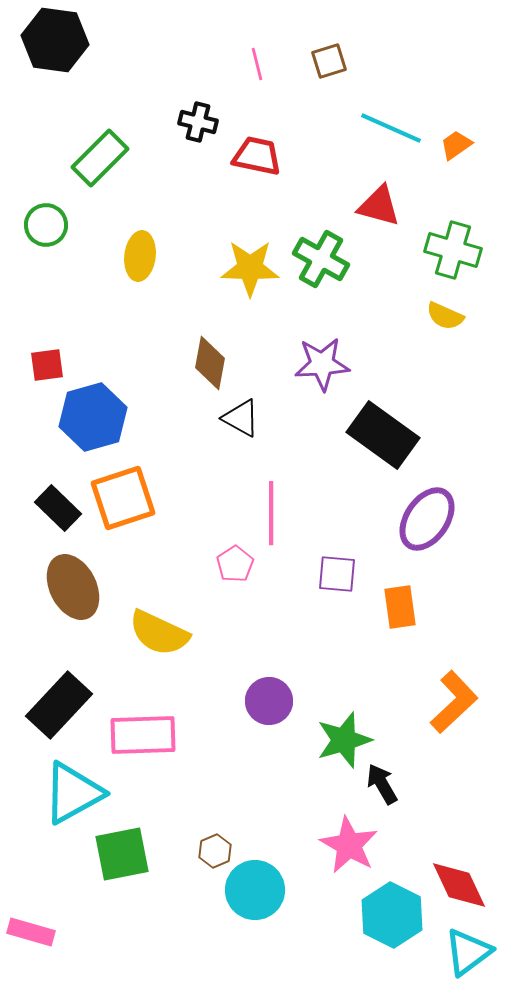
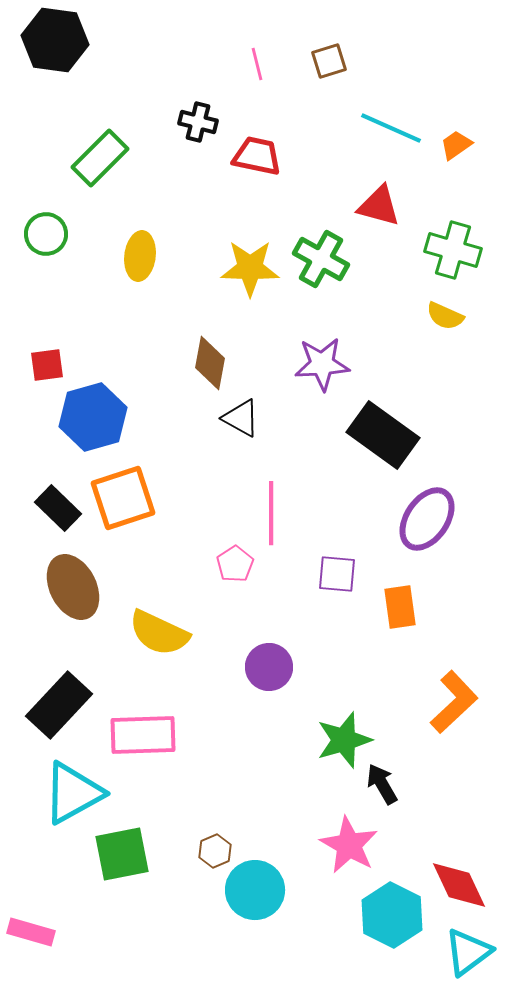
green circle at (46, 225): moved 9 px down
purple circle at (269, 701): moved 34 px up
